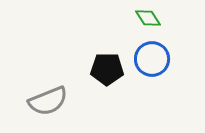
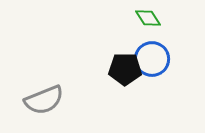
black pentagon: moved 18 px right
gray semicircle: moved 4 px left, 1 px up
